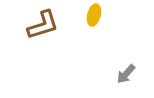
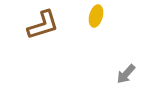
yellow ellipse: moved 2 px right, 1 px down
